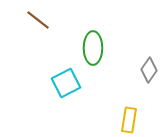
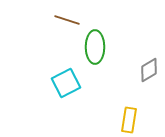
brown line: moved 29 px right; rotated 20 degrees counterclockwise
green ellipse: moved 2 px right, 1 px up
gray diamond: rotated 25 degrees clockwise
